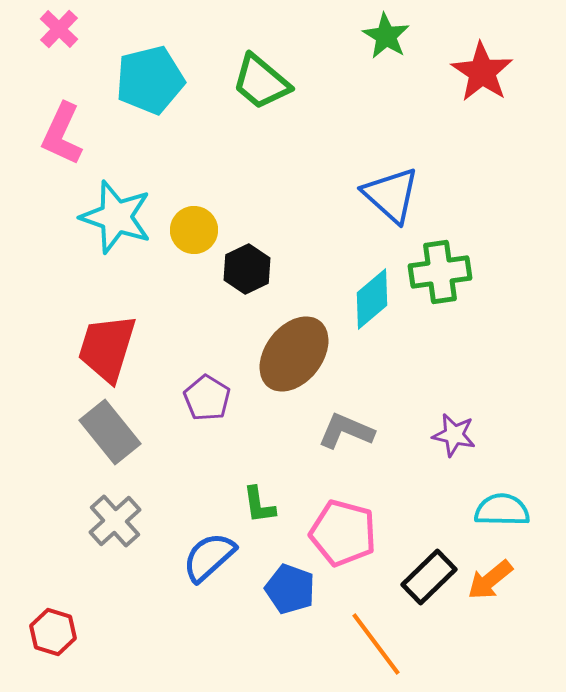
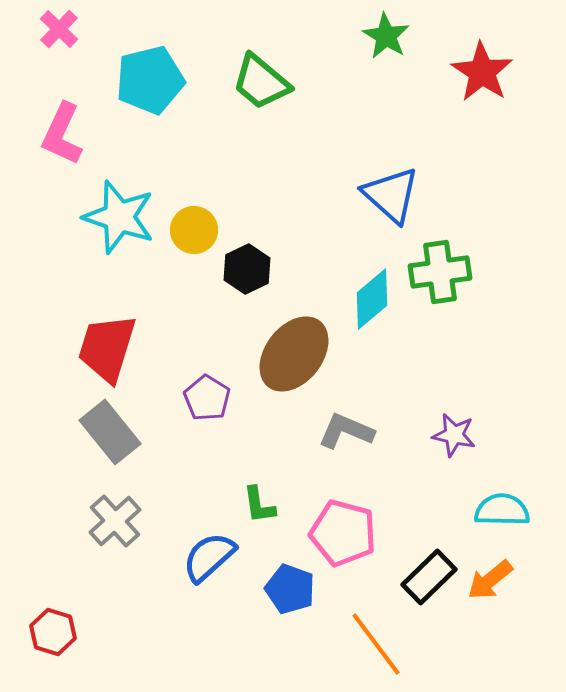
cyan star: moved 3 px right
